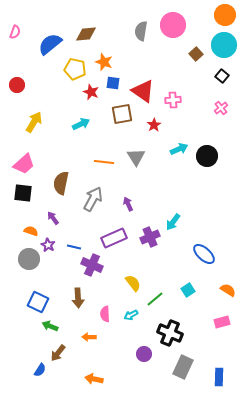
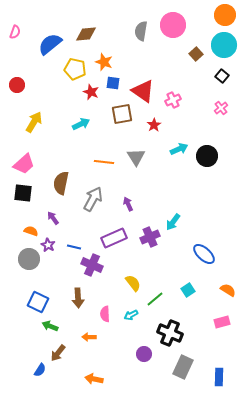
pink cross at (173, 100): rotated 21 degrees counterclockwise
